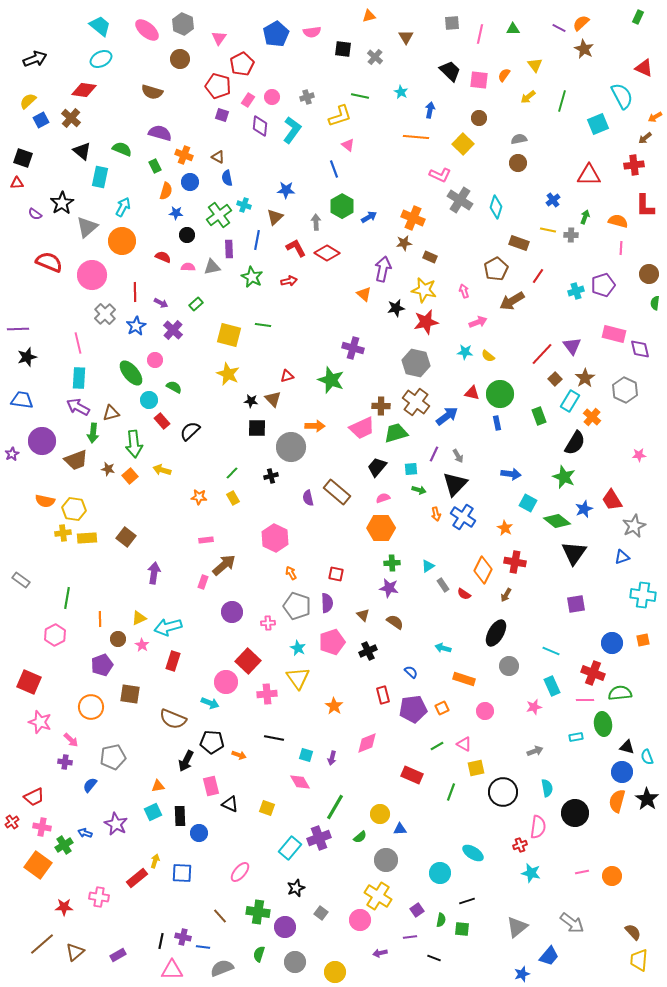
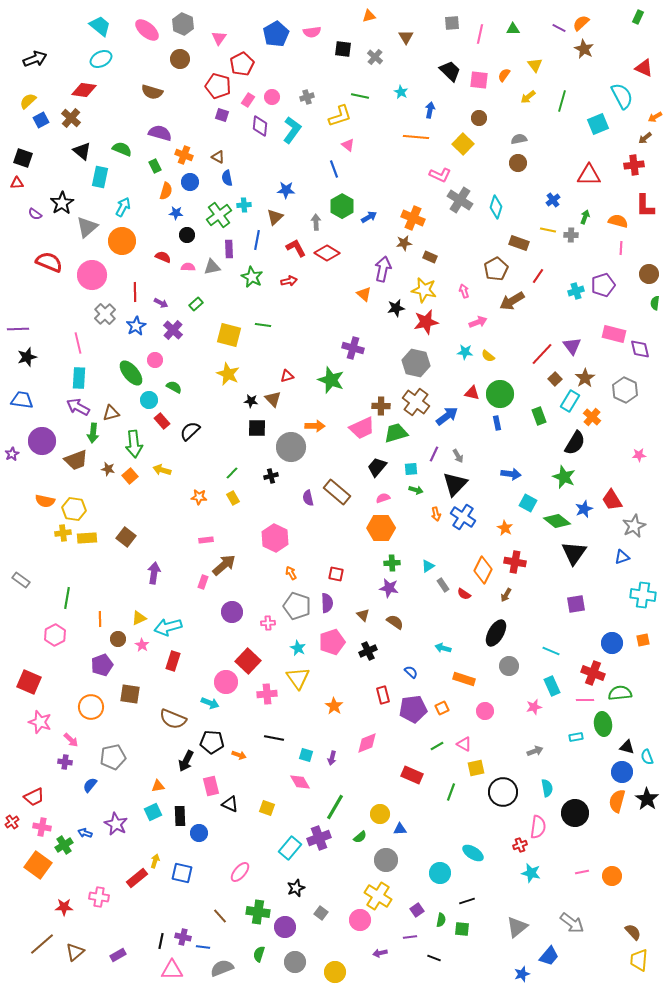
cyan cross at (244, 205): rotated 24 degrees counterclockwise
green arrow at (419, 490): moved 3 px left
blue square at (182, 873): rotated 10 degrees clockwise
